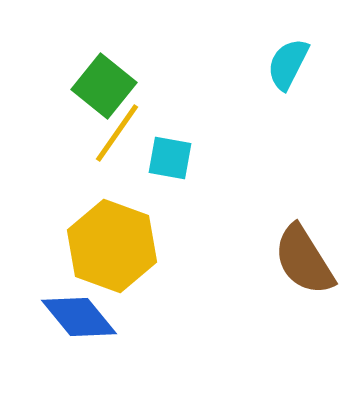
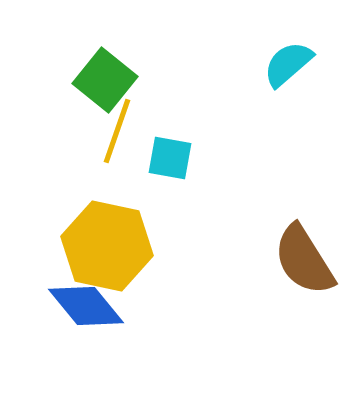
cyan semicircle: rotated 22 degrees clockwise
green square: moved 1 px right, 6 px up
yellow line: moved 2 px up; rotated 16 degrees counterclockwise
yellow hexagon: moved 5 px left; rotated 8 degrees counterclockwise
blue diamond: moved 7 px right, 11 px up
